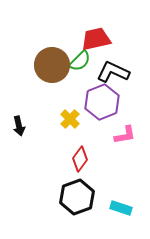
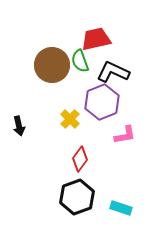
green semicircle: rotated 115 degrees clockwise
